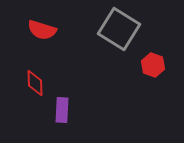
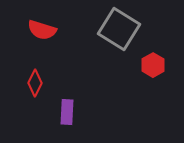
red hexagon: rotated 10 degrees clockwise
red diamond: rotated 28 degrees clockwise
purple rectangle: moved 5 px right, 2 px down
